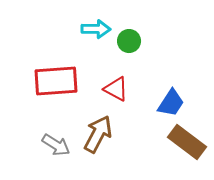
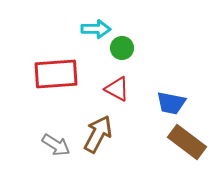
green circle: moved 7 px left, 7 px down
red rectangle: moved 7 px up
red triangle: moved 1 px right
blue trapezoid: rotated 68 degrees clockwise
